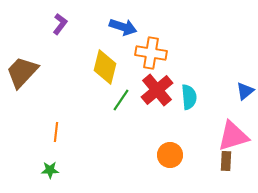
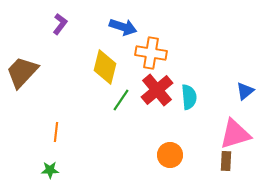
pink triangle: moved 2 px right, 2 px up
